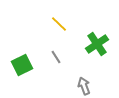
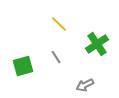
green square: moved 1 px right, 1 px down; rotated 10 degrees clockwise
gray arrow: moved 1 px right, 1 px up; rotated 96 degrees counterclockwise
